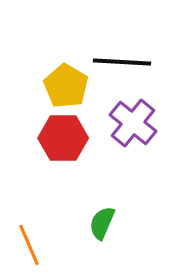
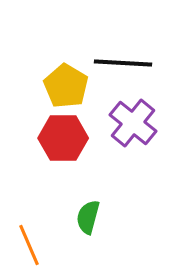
black line: moved 1 px right, 1 px down
green semicircle: moved 14 px left, 6 px up; rotated 8 degrees counterclockwise
